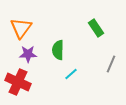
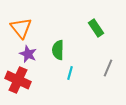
orange triangle: rotated 15 degrees counterclockwise
purple star: rotated 24 degrees clockwise
gray line: moved 3 px left, 4 px down
cyan line: moved 1 px left, 1 px up; rotated 32 degrees counterclockwise
red cross: moved 2 px up
